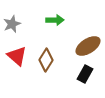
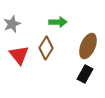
green arrow: moved 3 px right, 2 px down
brown ellipse: rotated 35 degrees counterclockwise
red triangle: moved 2 px right, 1 px up; rotated 10 degrees clockwise
brown diamond: moved 12 px up
